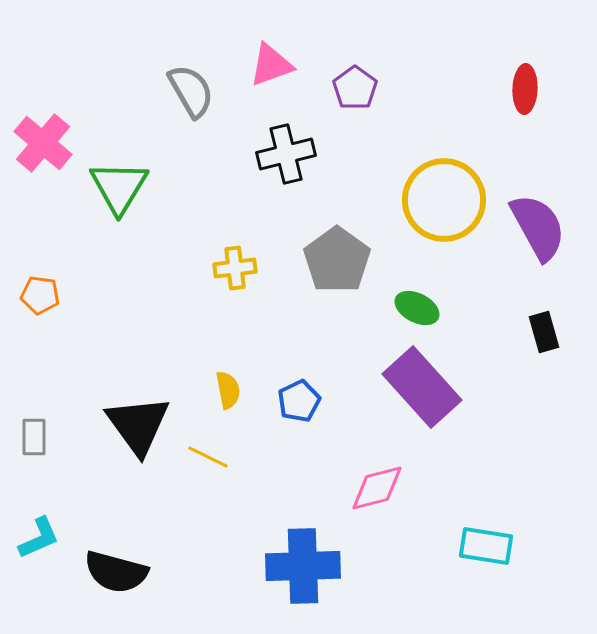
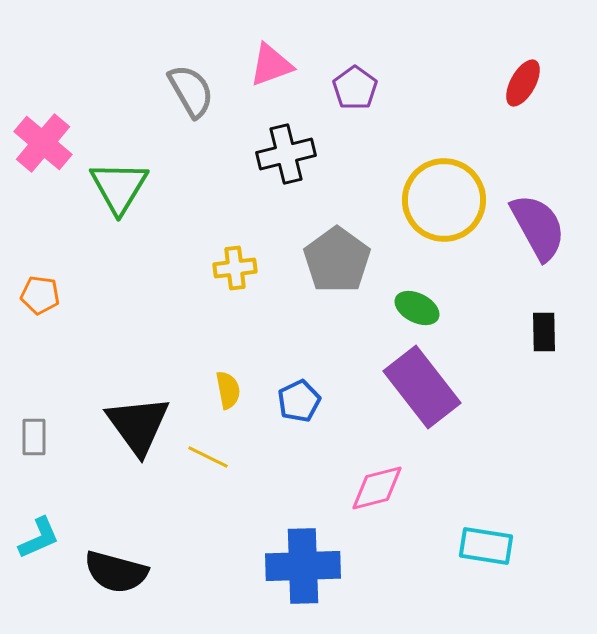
red ellipse: moved 2 px left, 6 px up; rotated 27 degrees clockwise
black rectangle: rotated 15 degrees clockwise
purple rectangle: rotated 4 degrees clockwise
